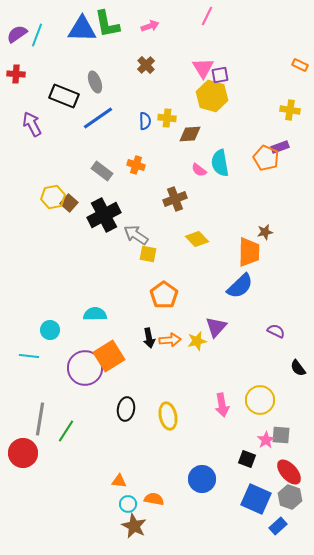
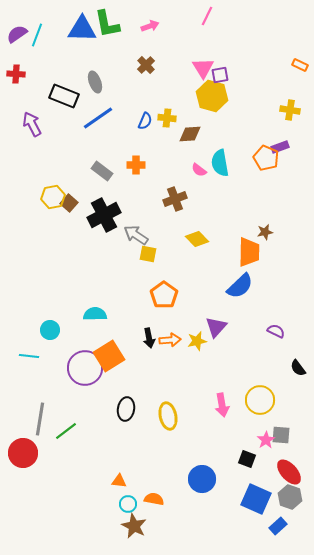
blue semicircle at (145, 121): rotated 24 degrees clockwise
orange cross at (136, 165): rotated 18 degrees counterclockwise
green line at (66, 431): rotated 20 degrees clockwise
